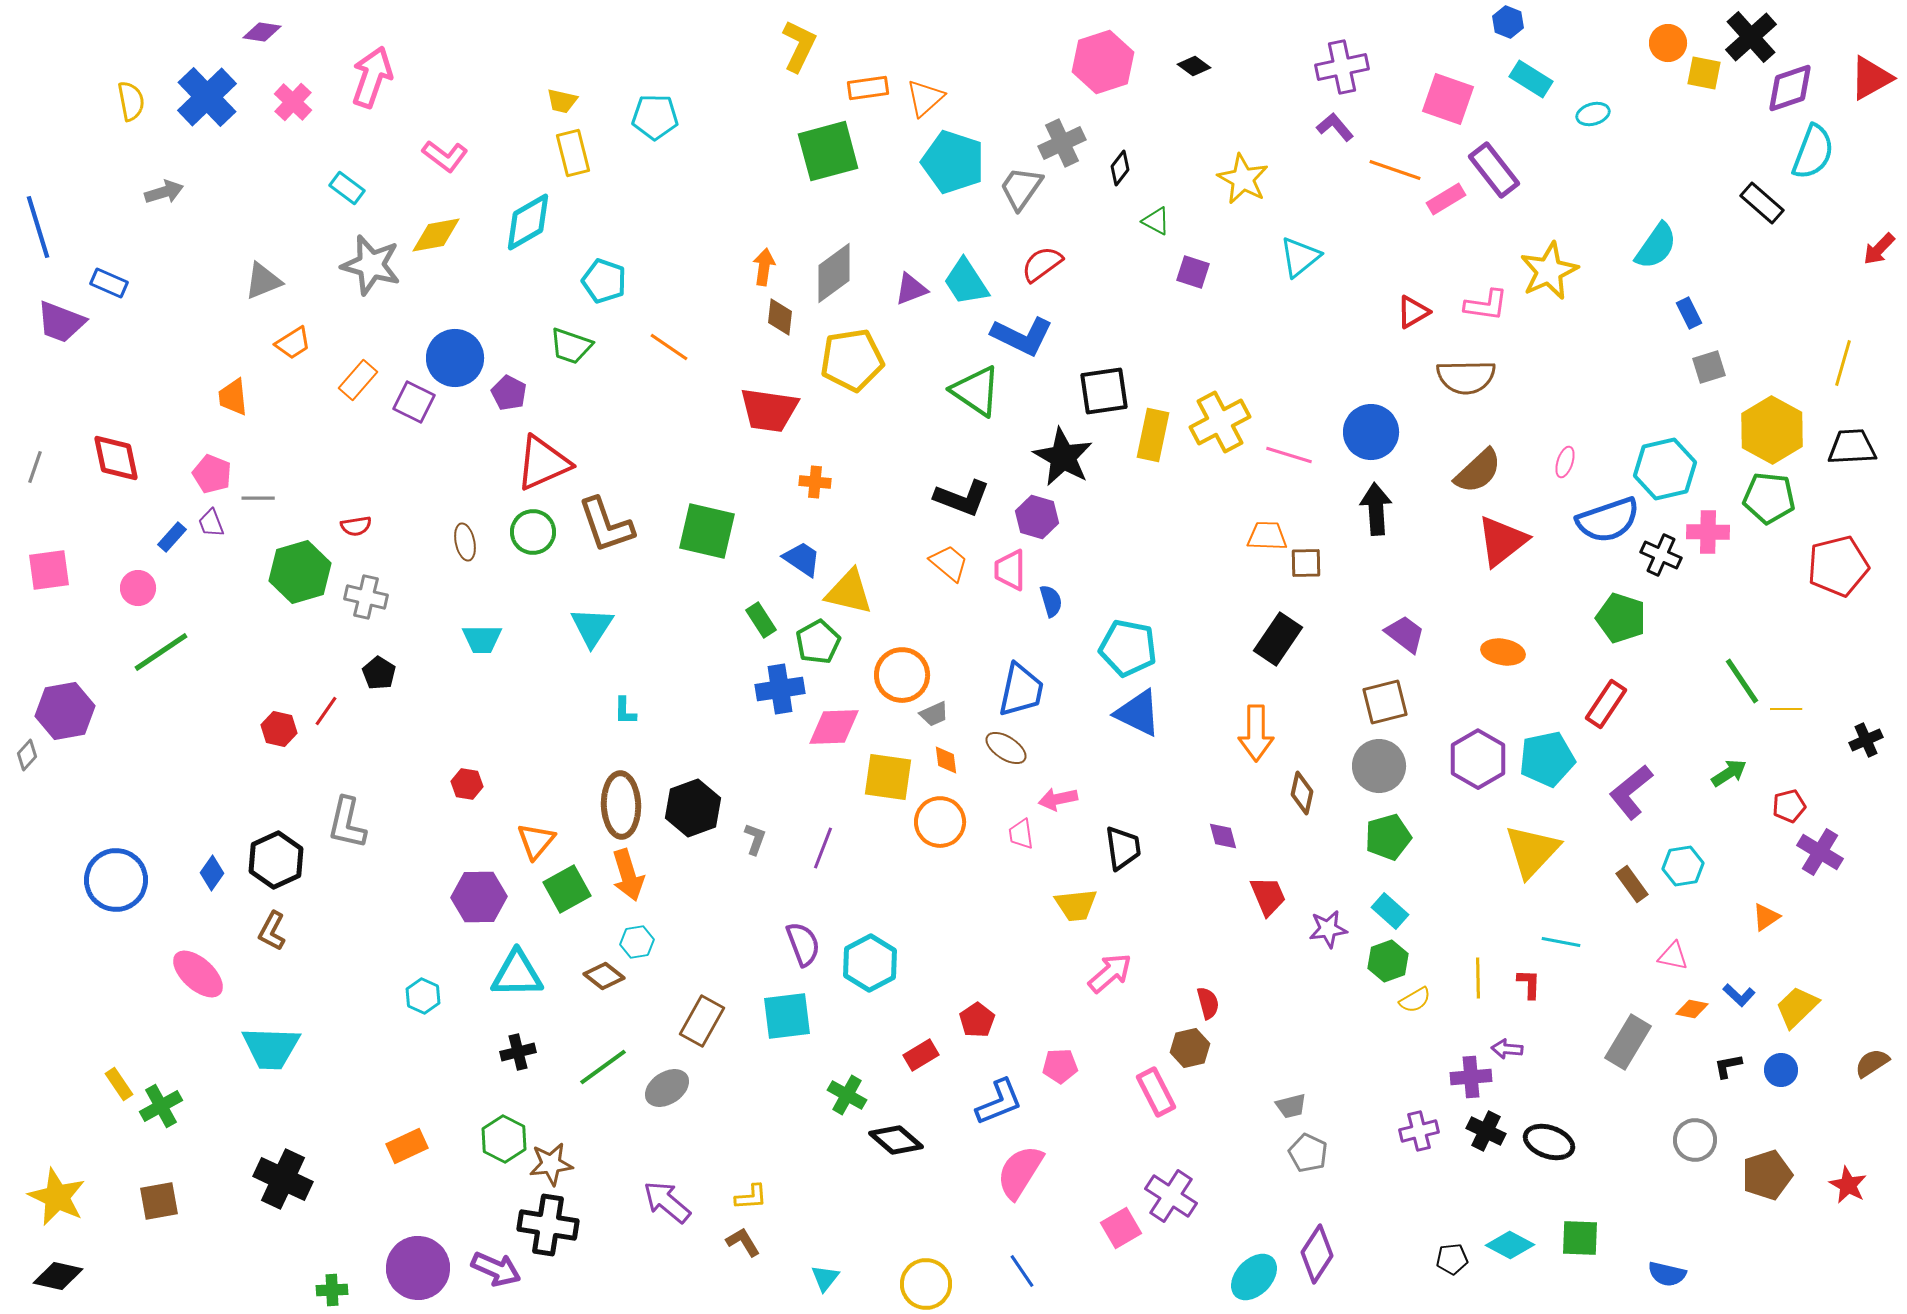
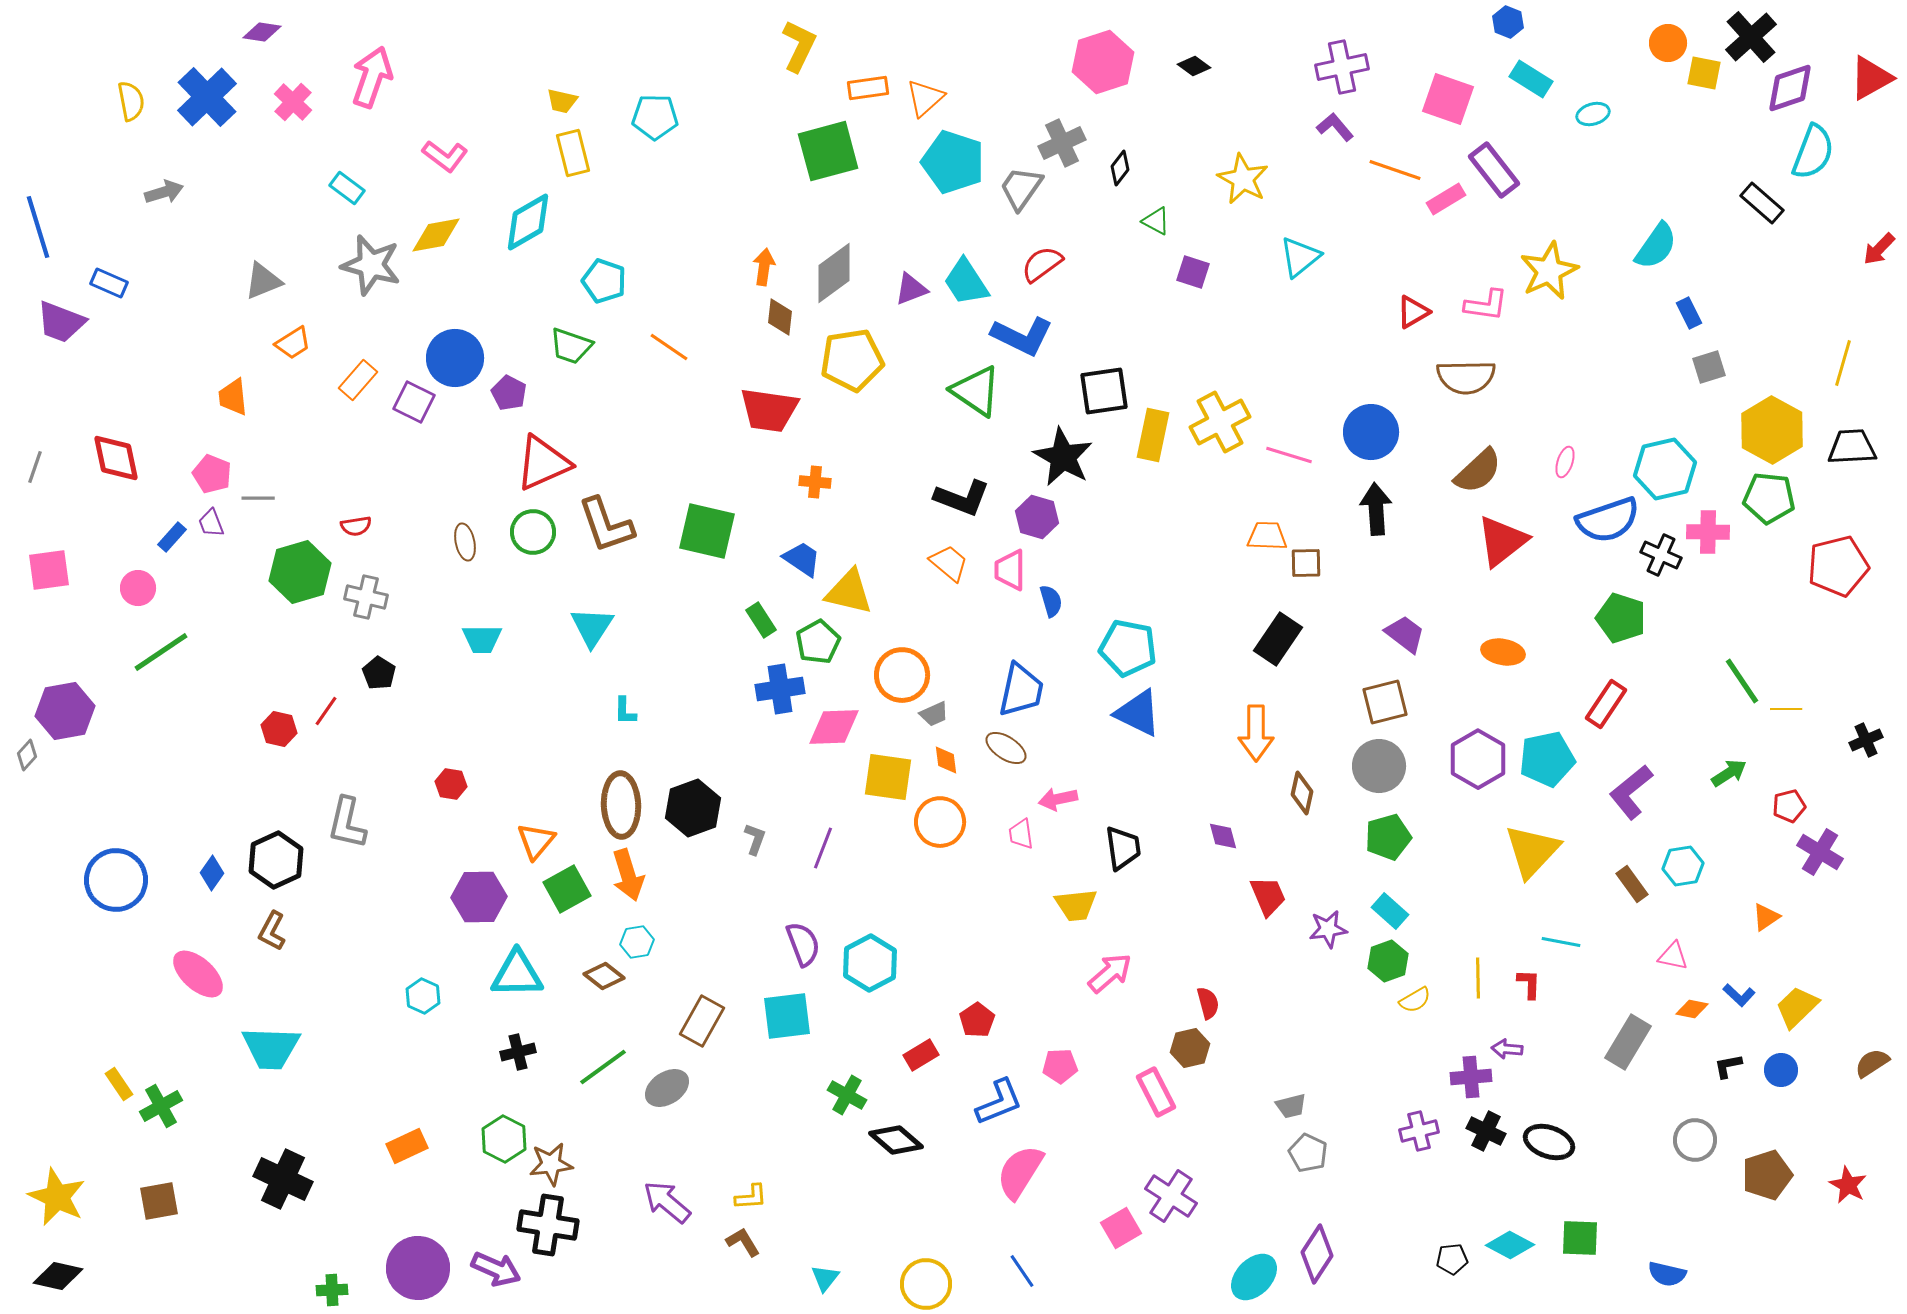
red hexagon at (467, 784): moved 16 px left
